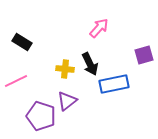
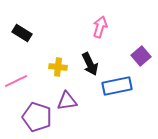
pink arrow: moved 1 px right, 1 px up; rotated 25 degrees counterclockwise
black rectangle: moved 9 px up
purple square: moved 3 px left, 1 px down; rotated 24 degrees counterclockwise
yellow cross: moved 7 px left, 2 px up
blue rectangle: moved 3 px right, 2 px down
purple triangle: rotated 30 degrees clockwise
purple pentagon: moved 4 px left, 1 px down
